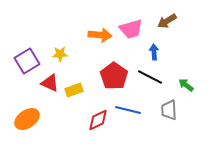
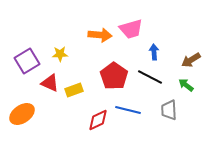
brown arrow: moved 24 px right, 39 px down
orange ellipse: moved 5 px left, 5 px up
